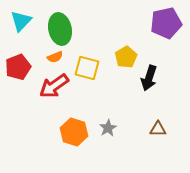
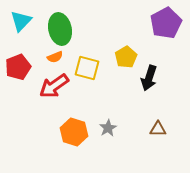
purple pentagon: rotated 16 degrees counterclockwise
